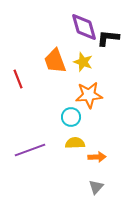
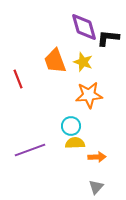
cyan circle: moved 9 px down
